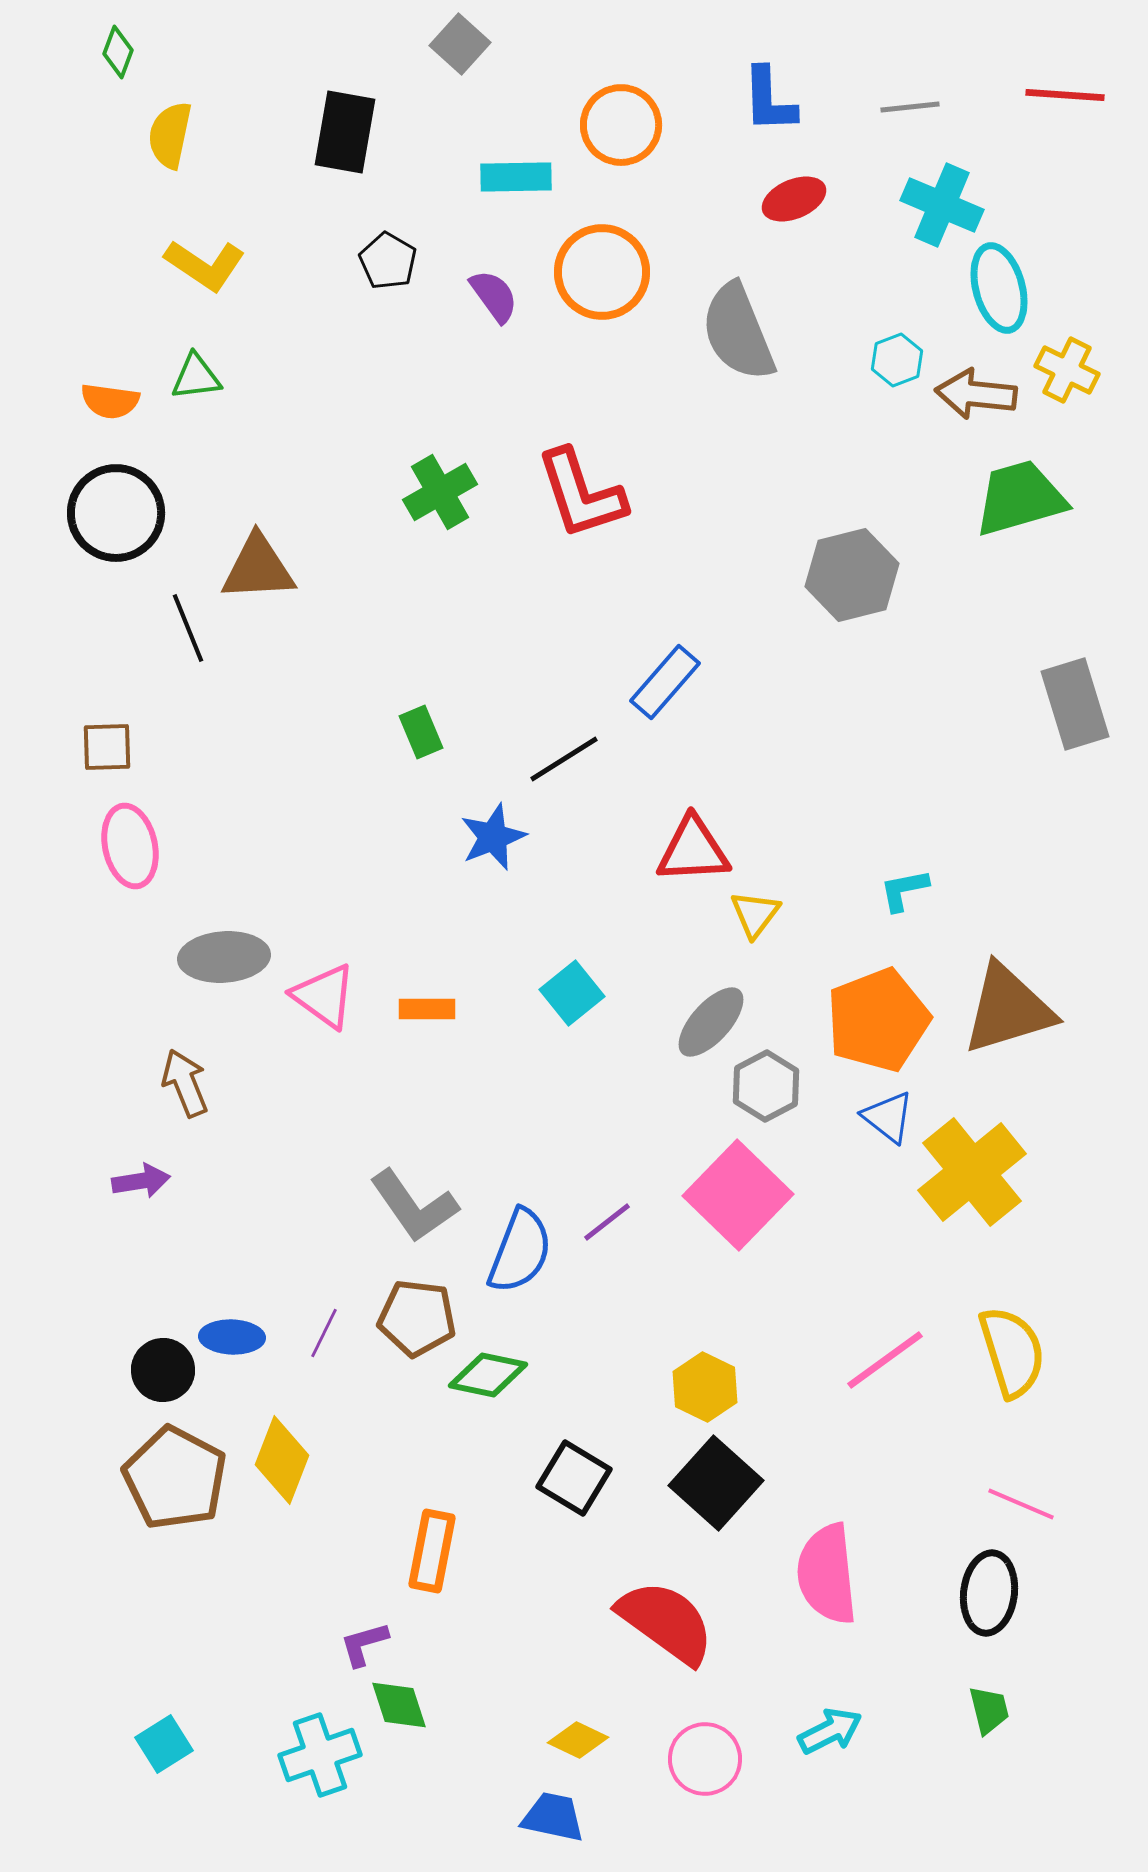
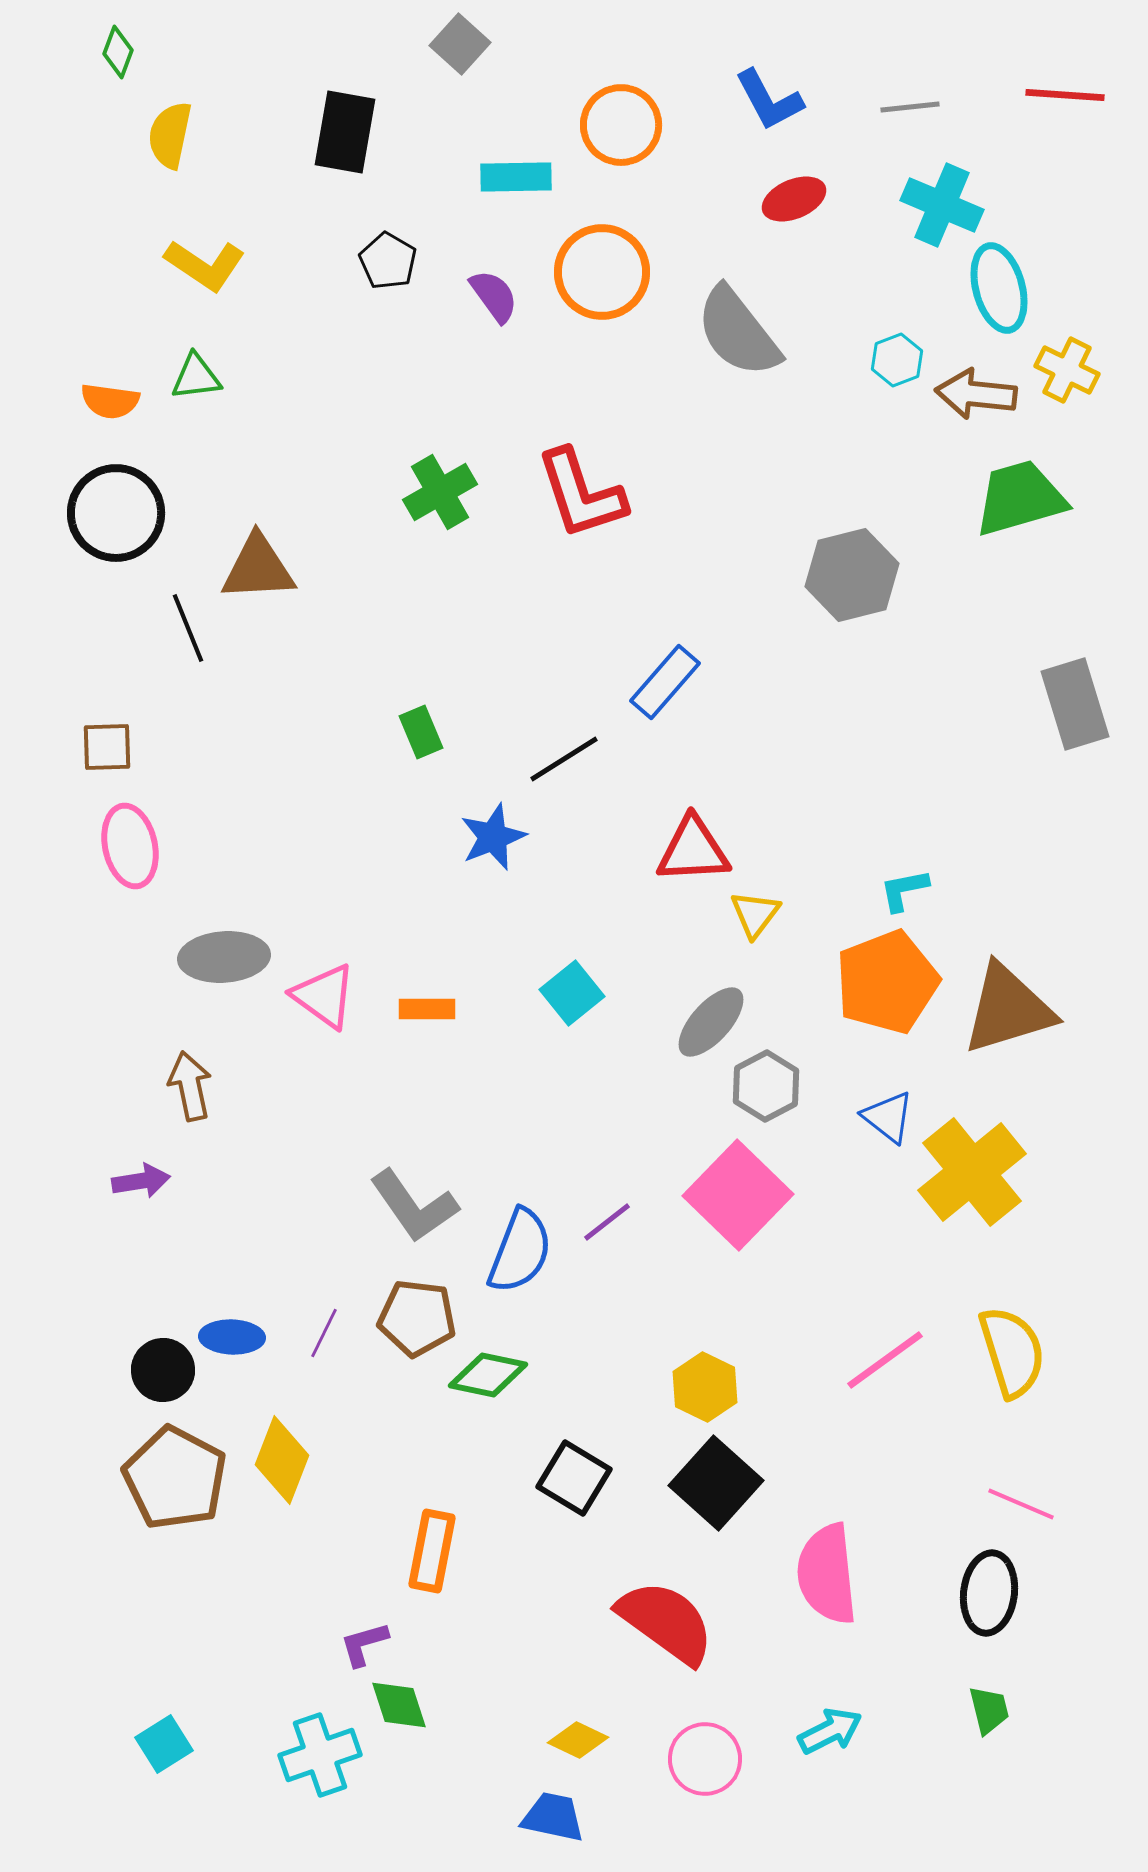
blue L-shape at (769, 100): rotated 26 degrees counterclockwise
gray semicircle at (738, 332): rotated 16 degrees counterclockwise
orange pentagon at (878, 1020): moved 9 px right, 38 px up
brown arrow at (185, 1083): moved 5 px right, 3 px down; rotated 10 degrees clockwise
